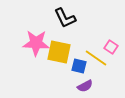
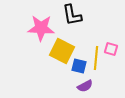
black L-shape: moved 7 px right, 3 px up; rotated 15 degrees clockwise
pink star: moved 5 px right, 15 px up
pink square: moved 2 px down; rotated 16 degrees counterclockwise
yellow square: moved 3 px right, 1 px up; rotated 15 degrees clockwise
yellow line: rotated 60 degrees clockwise
